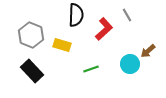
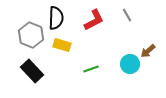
black semicircle: moved 20 px left, 3 px down
red L-shape: moved 10 px left, 9 px up; rotated 15 degrees clockwise
